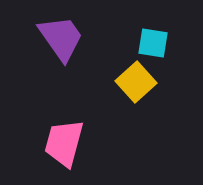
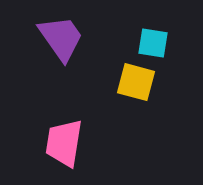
yellow square: rotated 33 degrees counterclockwise
pink trapezoid: rotated 6 degrees counterclockwise
